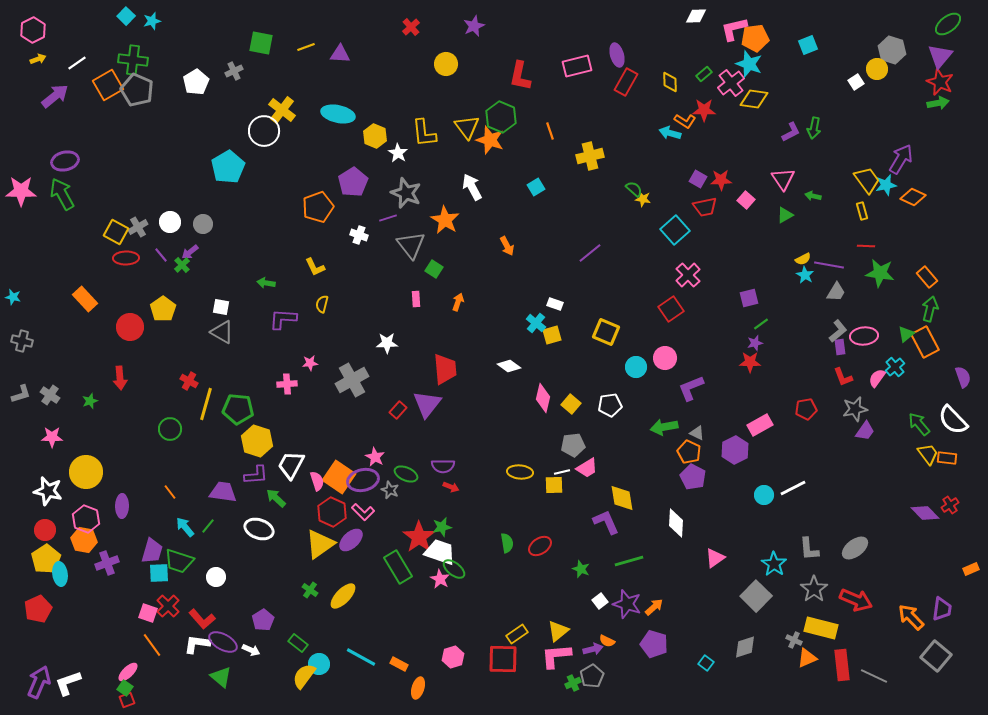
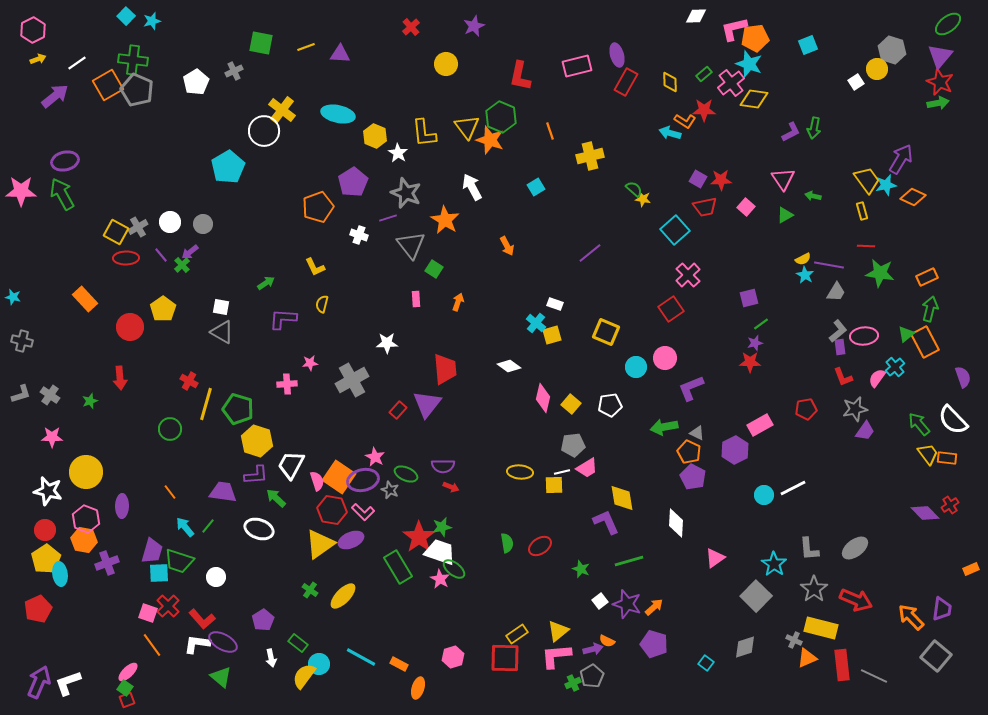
pink square at (746, 200): moved 7 px down
orange rectangle at (927, 277): rotated 75 degrees counterclockwise
green arrow at (266, 283): rotated 138 degrees clockwise
green pentagon at (238, 409): rotated 12 degrees clockwise
red hexagon at (332, 512): moved 2 px up; rotated 16 degrees counterclockwise
purple ellipse at (351, 540): rotated 20 degrees clockwise
white arrow at (251, 650): moved 20 px right, 8 px down; rotated 54 degrees clockwise
red square at (503, 659): moved 2 px right, 1 px up
